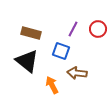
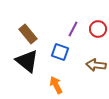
brown rectangle: moved 3 px left, 1 px down; rotated 36 degrees clockwise
blue square: moved 1 px left, 1 px down
brown arrow: moved 19 px right, 8 px up
orange arrow: moved 4 px right
